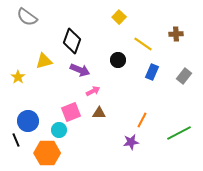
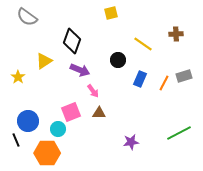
yellow square: moved 8 px left, 4 px up; rotated 32 degrees clockwise
yellow triangle: rotated 18 degrees counterclockwise
blue rectangle: moved 12 px left, 7 px down
gray rectangle: rotated 35 degrees clockwise
pink arrow: rotated 80 degrees clockwise
orange line: moved 22 px right, 37 px up
cyan circle: moved 1 px left, 1 px up
